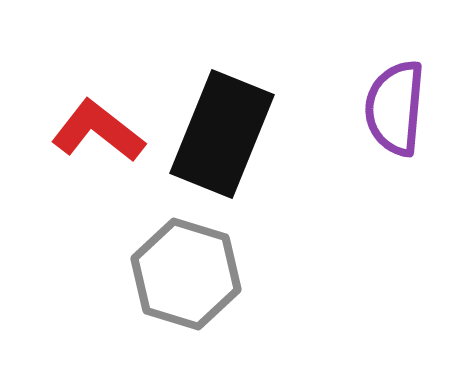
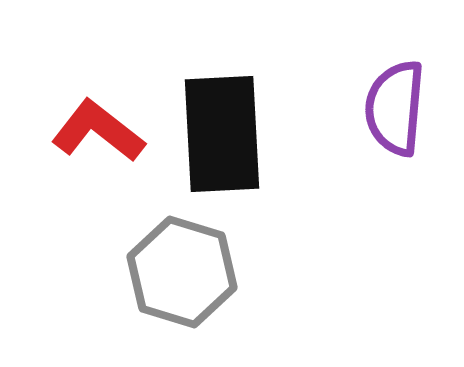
black rectangle: rotated 25 degrees counterclockwise
gray hexagon: moved 4 px left, 2 px up
